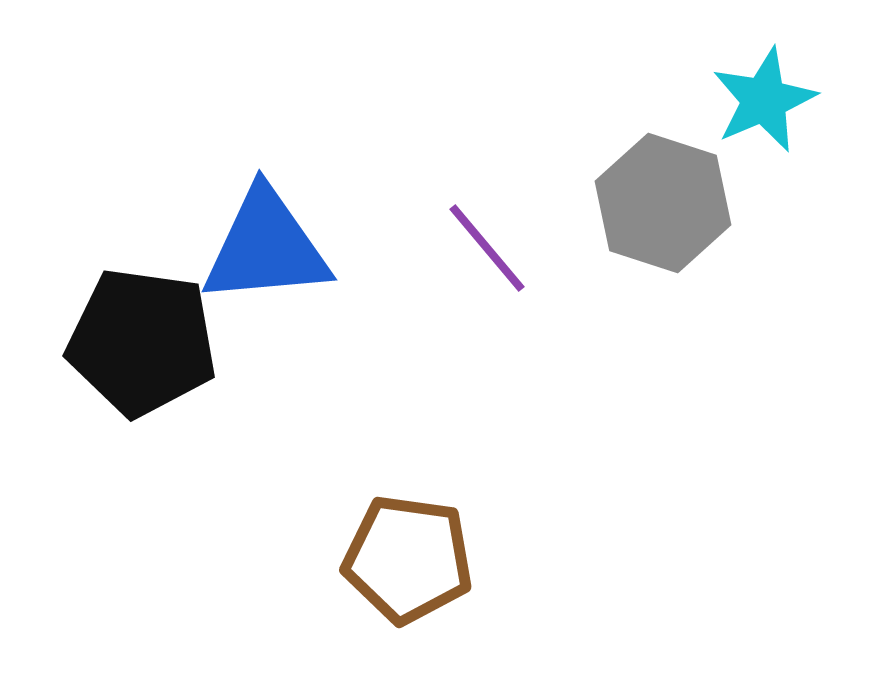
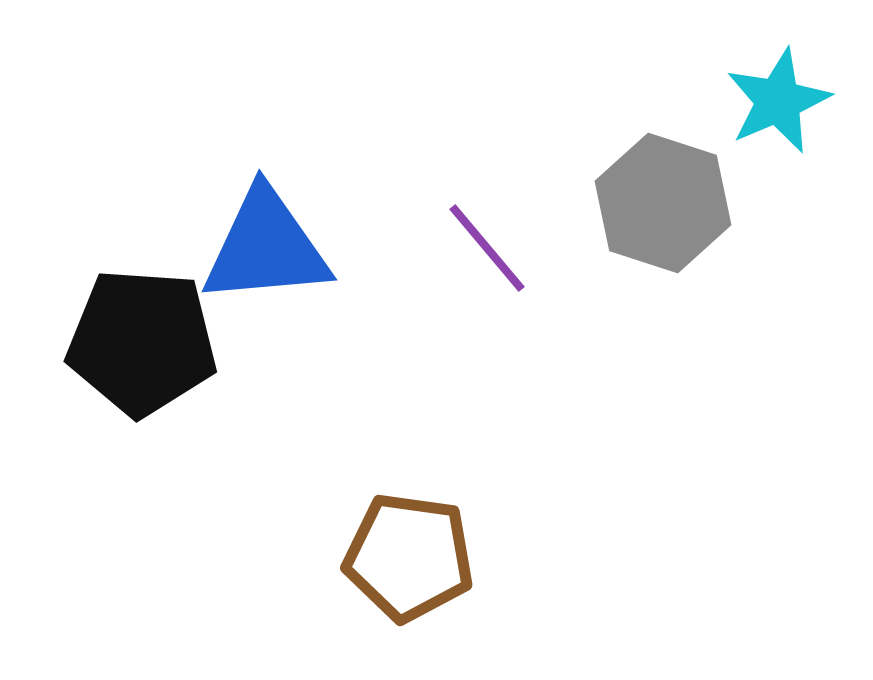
cyan star: moved 14 px right, 1 px down
black pentagon: rotated 4 degrees counterclockwise
brown pentagon: moved 1 px right, 2 px up
